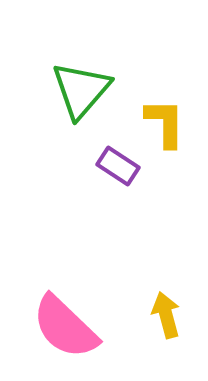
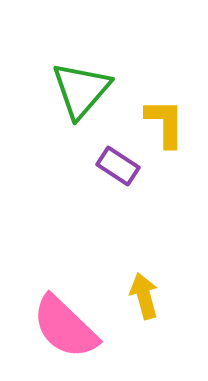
yellow arrow: moved 22 px left, 19 px up
